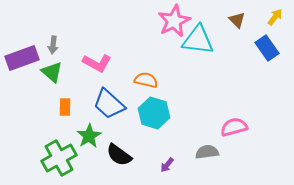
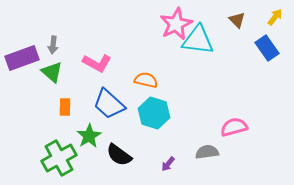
pink star: moved 2 px right, 3 px down
purple arrow: moved 1 px right, 1 px up
